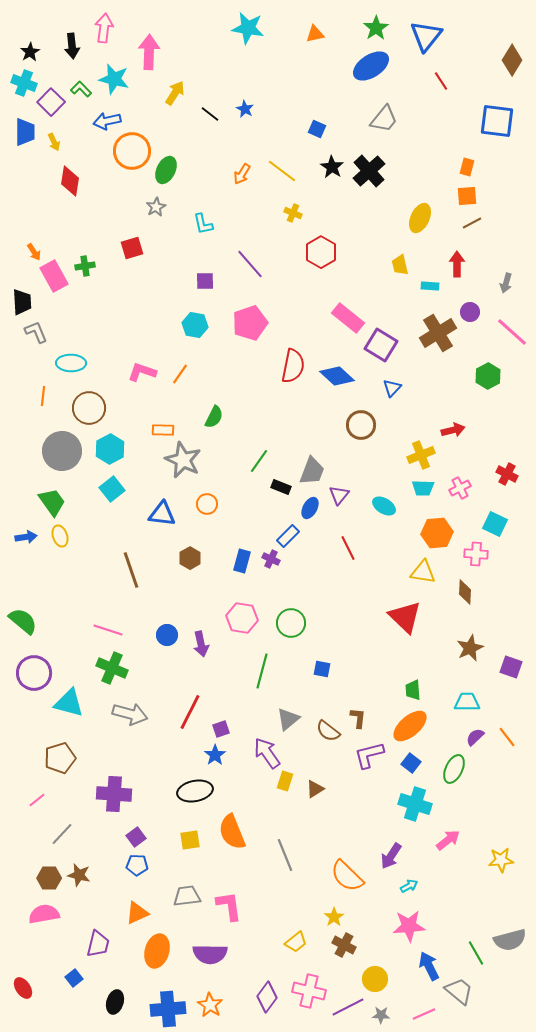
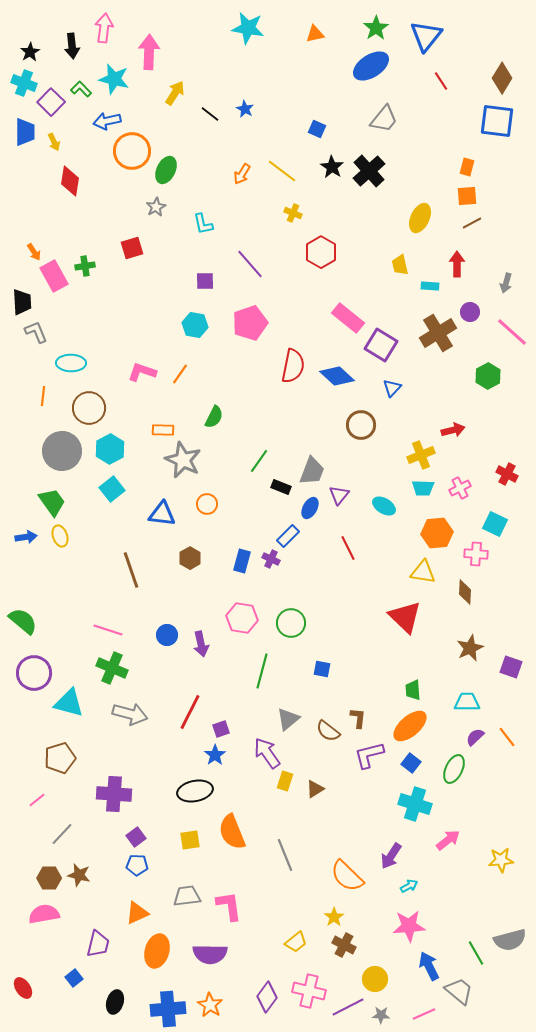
brown diamond at (512, 60): moved 10 px left, 18 px down
